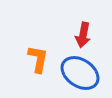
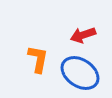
red arrow: rotated 60 degrees clockwise
